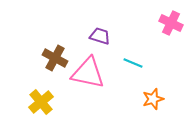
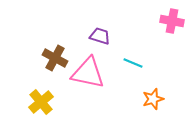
pink cross: moved 1 px right, 2 px up; rotated 15 degrees counterclockwise
